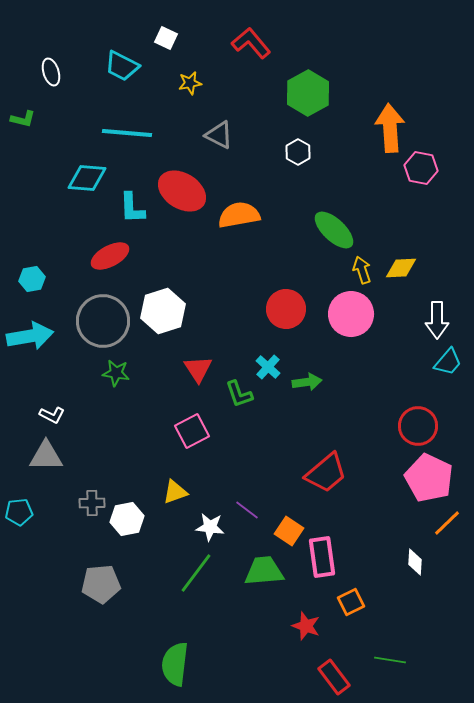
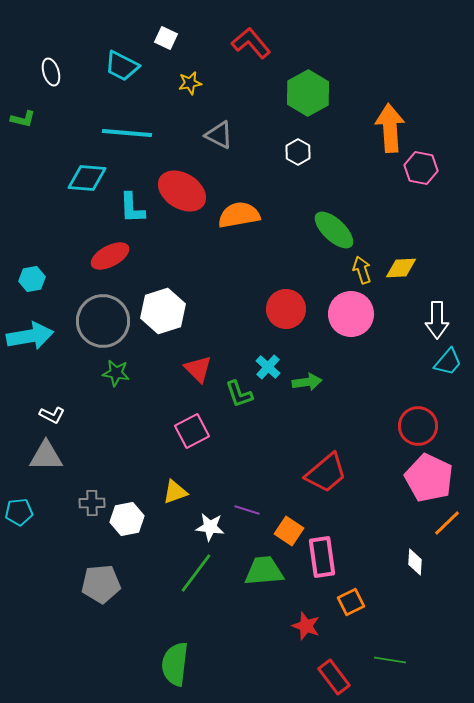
red triangle at (198, 369): rotated 12 degrees counterclockwise
purple line at (247, 510): rotated 20 degrees counterclockwise
